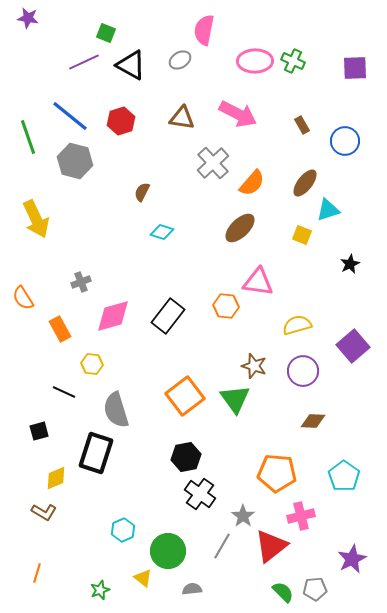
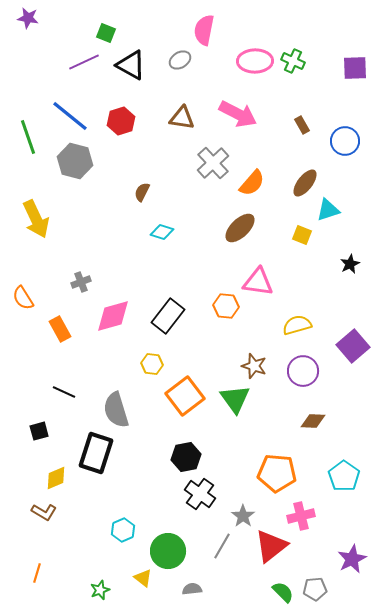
yellow hexagon at (92, 364): moved 60 px right
